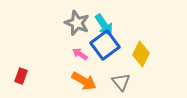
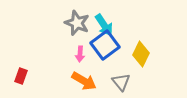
pink arrow: rotated 119 degrees counterclockwise
